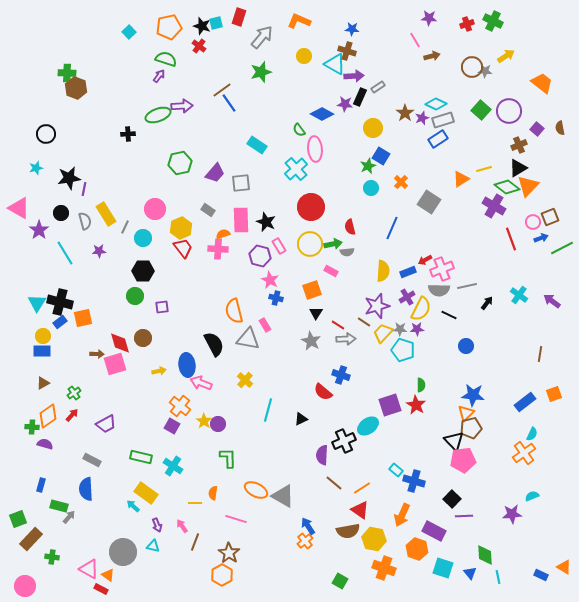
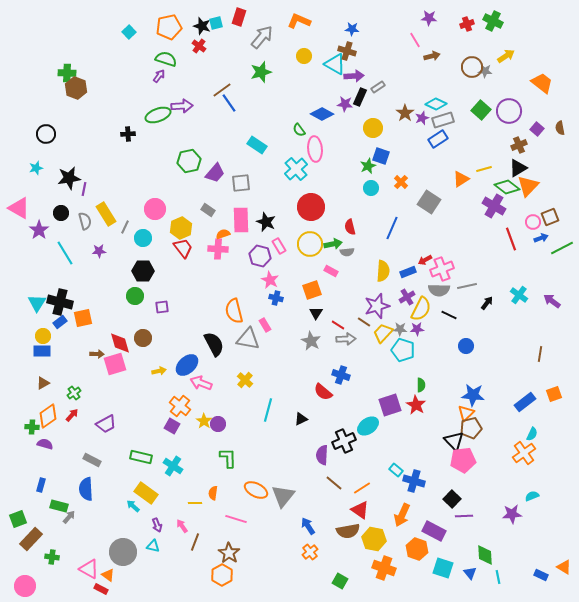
blue square at (381, 156): rotated 12 degrees counterclockwise
green hexagon at (180, 163): moved 9 px right, 2 px up
blue ellipse at (187, 365): rotated 55 degrees clockwise
gray triangle at (283, 496): rotated 40 degrees clockwise
orange cross at (305, 541): moved 5 px right, 11 px down
